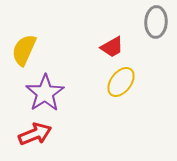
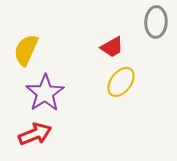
yellow semicircle: moved 2 px right
